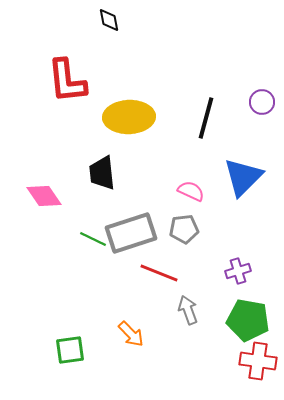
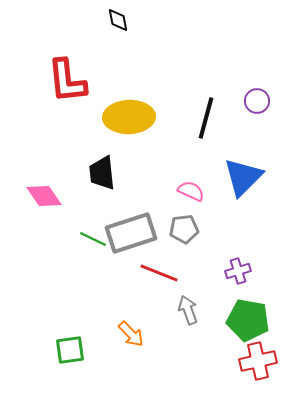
black diamond: moved 9 px right
purple circle: moved 5 px left, 1 px up
red cross: rotated 21 degrees counterclockwise
